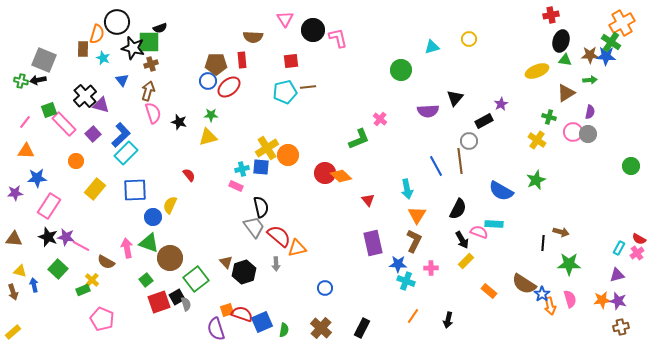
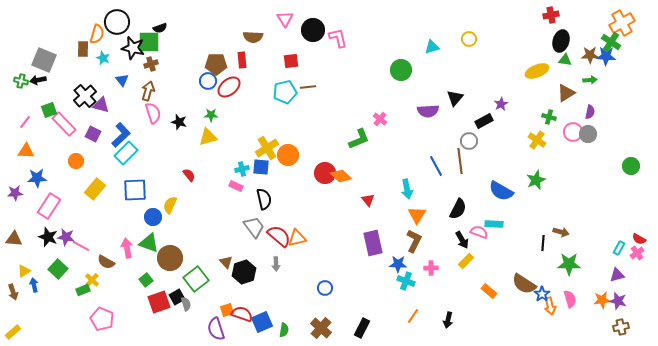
purple square at (93, 134): rotated 21 degrees counterclockwise
black semicircle at (261, 207): moved 3 px right, 8 px up
orange triangle at (297, 248): moved 10 px up
yellow triangle at (20, 271): moved 4 px right; rotated 48 degrees counterclockwise
